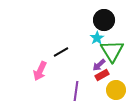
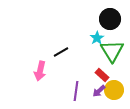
black circle: moved 6 px right, 1 px up
purple arrow: moved 26 px down
pink arrow: rotated 12 degrees counterclockwise
red rectangle: rotated 72 degrees clockwise
yellow circle: moved 2 px left
